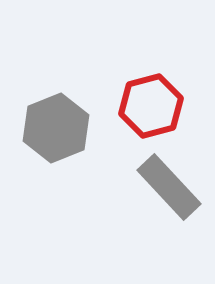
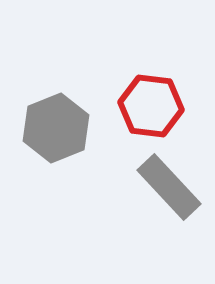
red hexagon: rotated 22 degrees clockwise
